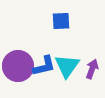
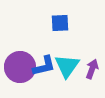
blue square: moved 1 px left, 2 px down
purple circle: moved 2 px right, 1 px down
